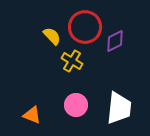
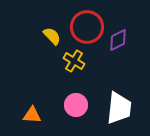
red circle: moved 2 px right
purple diamond: moved 3 px right, 1 px up
yellow cross: moved 2 px right
orange triangle: rotated 18 degrees counterclockwise
